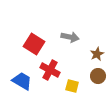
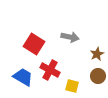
blue trapezoid: moved 1 px right, 4 px up
